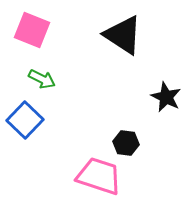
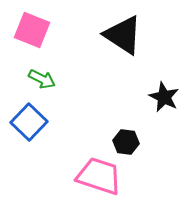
black star: moved 2 px left
blue square: moved 4 px right, 2 px down
black hexagon: moved 1 px up
